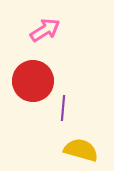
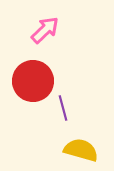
pink arrow: rotated 12 degrees counterclockwise
purple line: rotated 20 degrees counterclockwise
